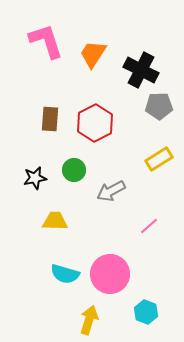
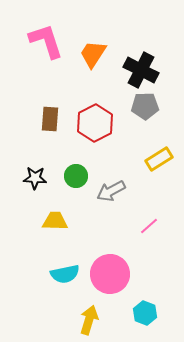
gray pentagon: moved 14 px left
green circle: moved 2 px right, 6 px down
black star: rotated 15 degrees clockwise
cyan semicircle: rotated 28 degrees counterclockwise
cyan hexagon: moved 1 px left, 1 px down
